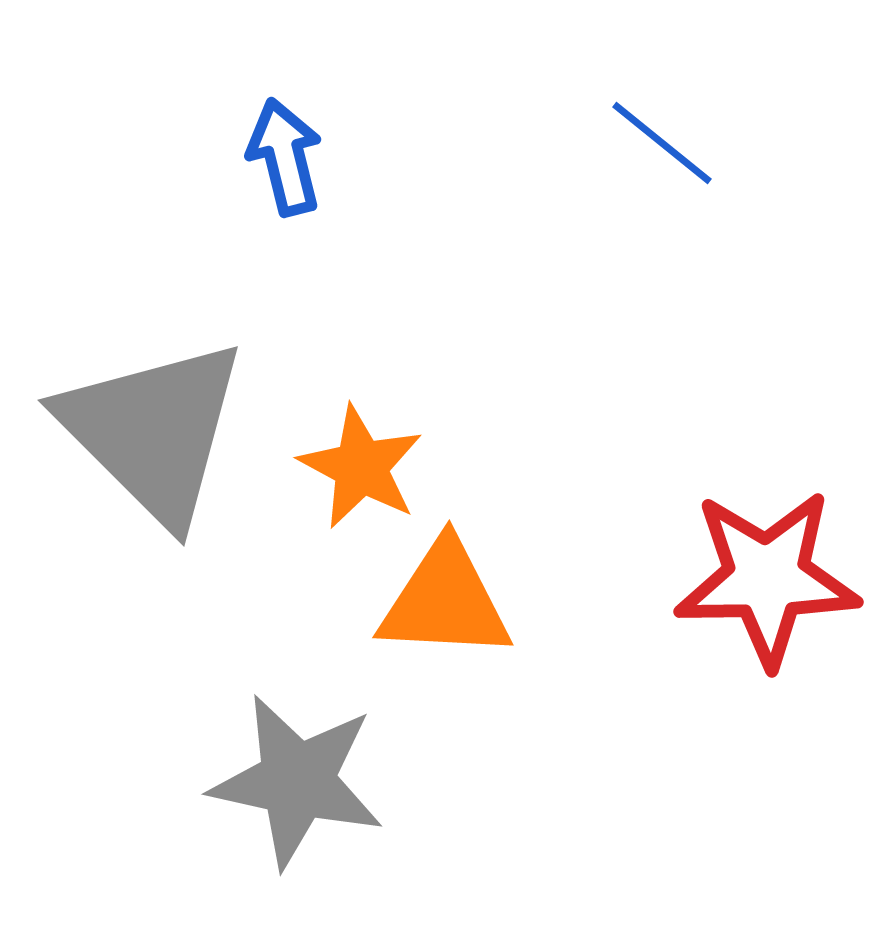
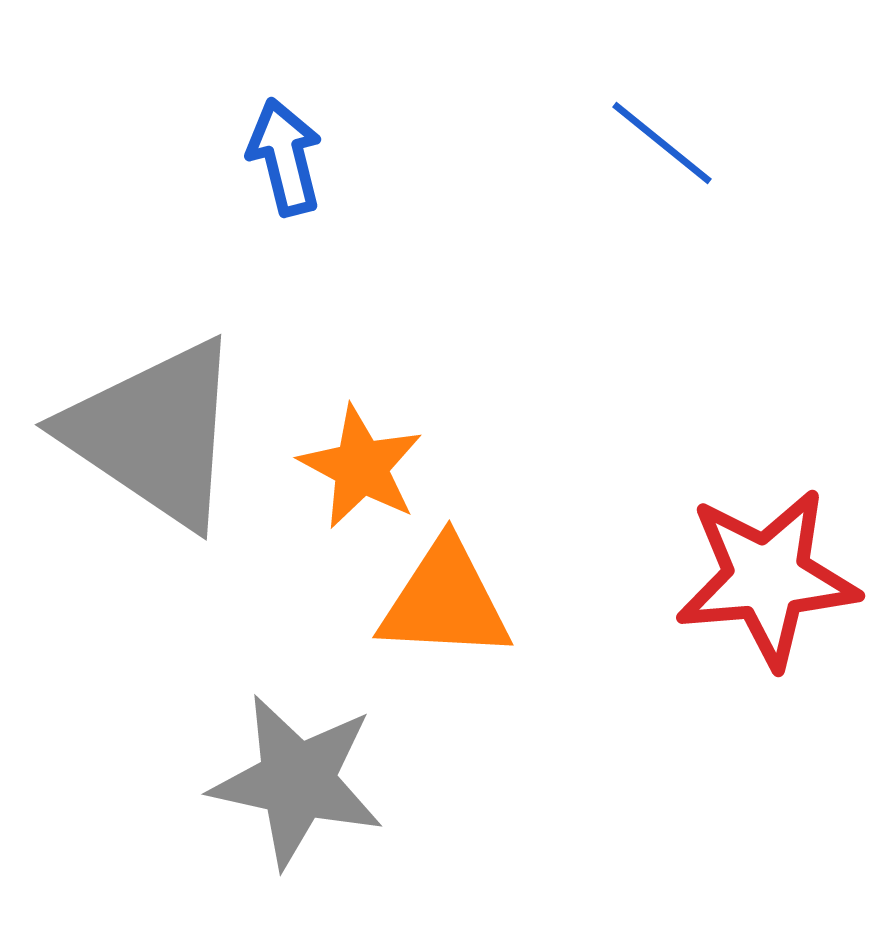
gray triangle: moved 1 px right, 2 px down; rotated 11 degrees counterclockwise
red star: rotated 4 degrees counterclockwise
